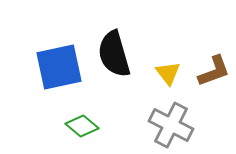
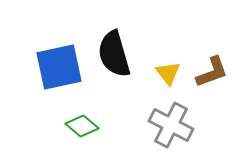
brown L-shape: moved 2 px left, 1 px down
